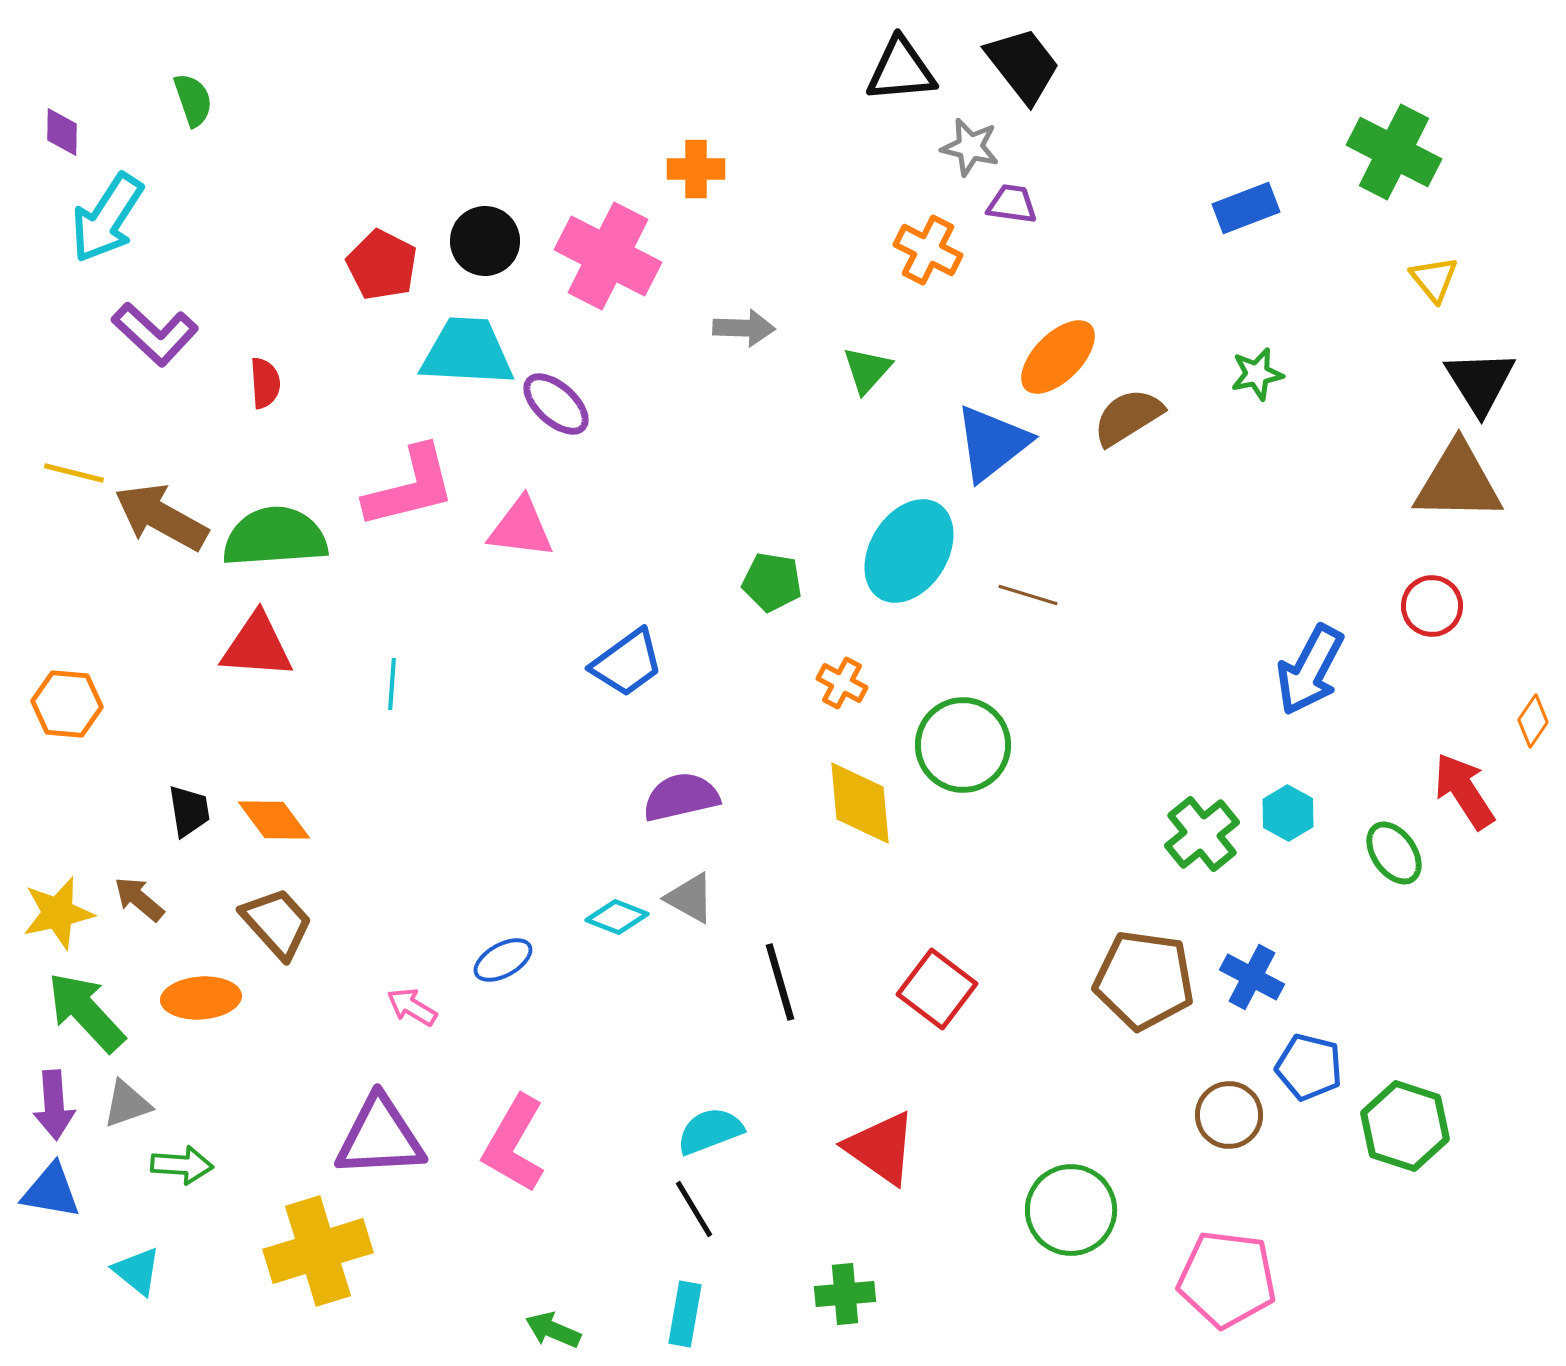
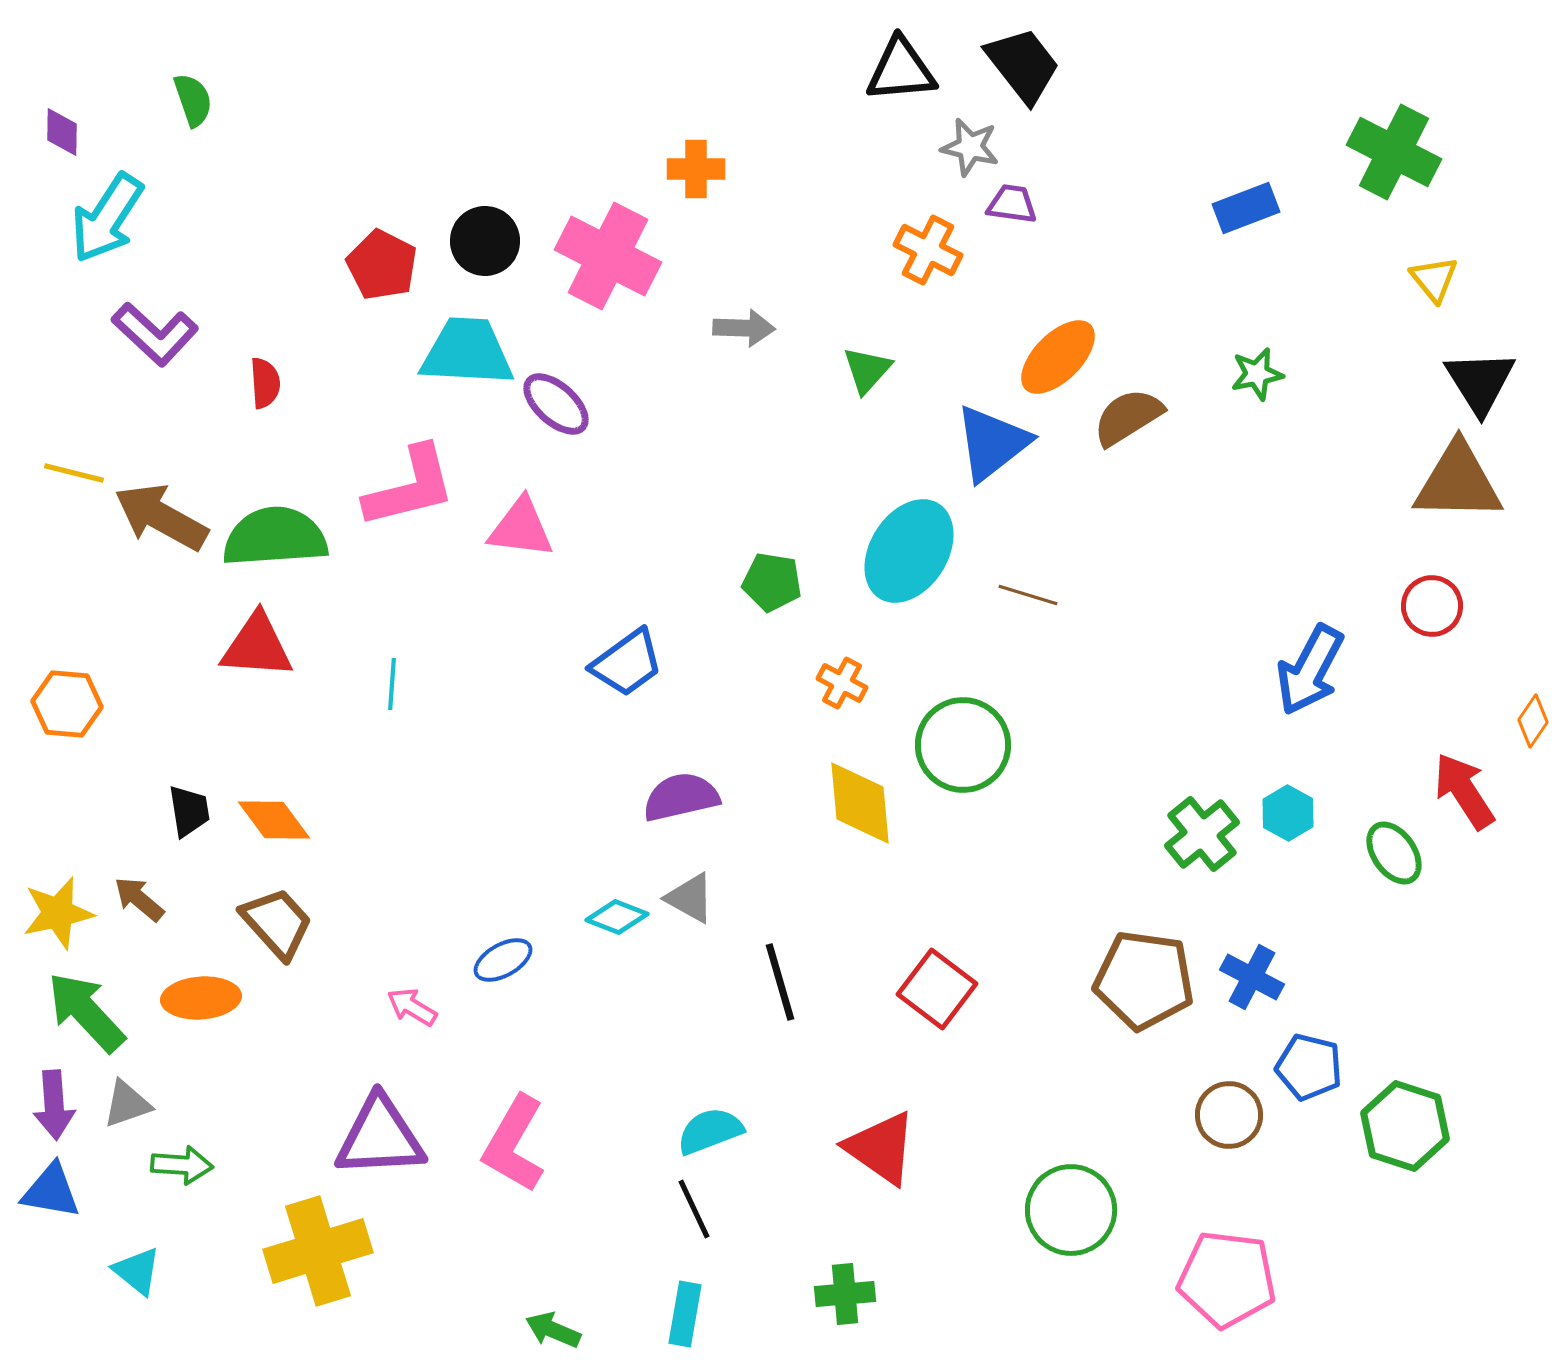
black line at (694, 1209): rotated 6 degrees clockwise
